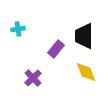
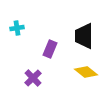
cyan cross: moved 1 px left, 1 px up
purple rectangle: moved 6 px left; rotated 18 degrees counterclockwise
yellow diamond: rotated 30 degrees counterclockwise
